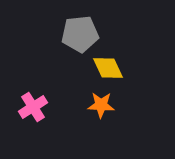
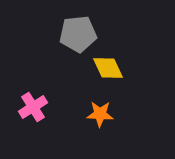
gray pentagon: moved 2 px left
orange star: moved 1 px left, 9 px down
